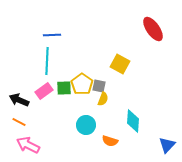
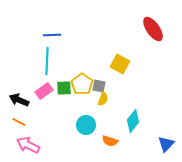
cyan diamond: rotated 35 degrees clockwise
blue triangle: moved 1 px left, 1 px up
